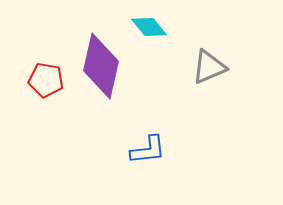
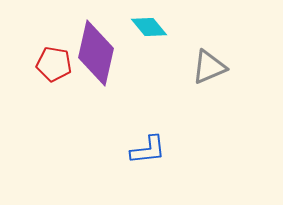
purple diamond: moved 5 px left, 13 px up
red pentagon: moved 8 px right, 16 px up
